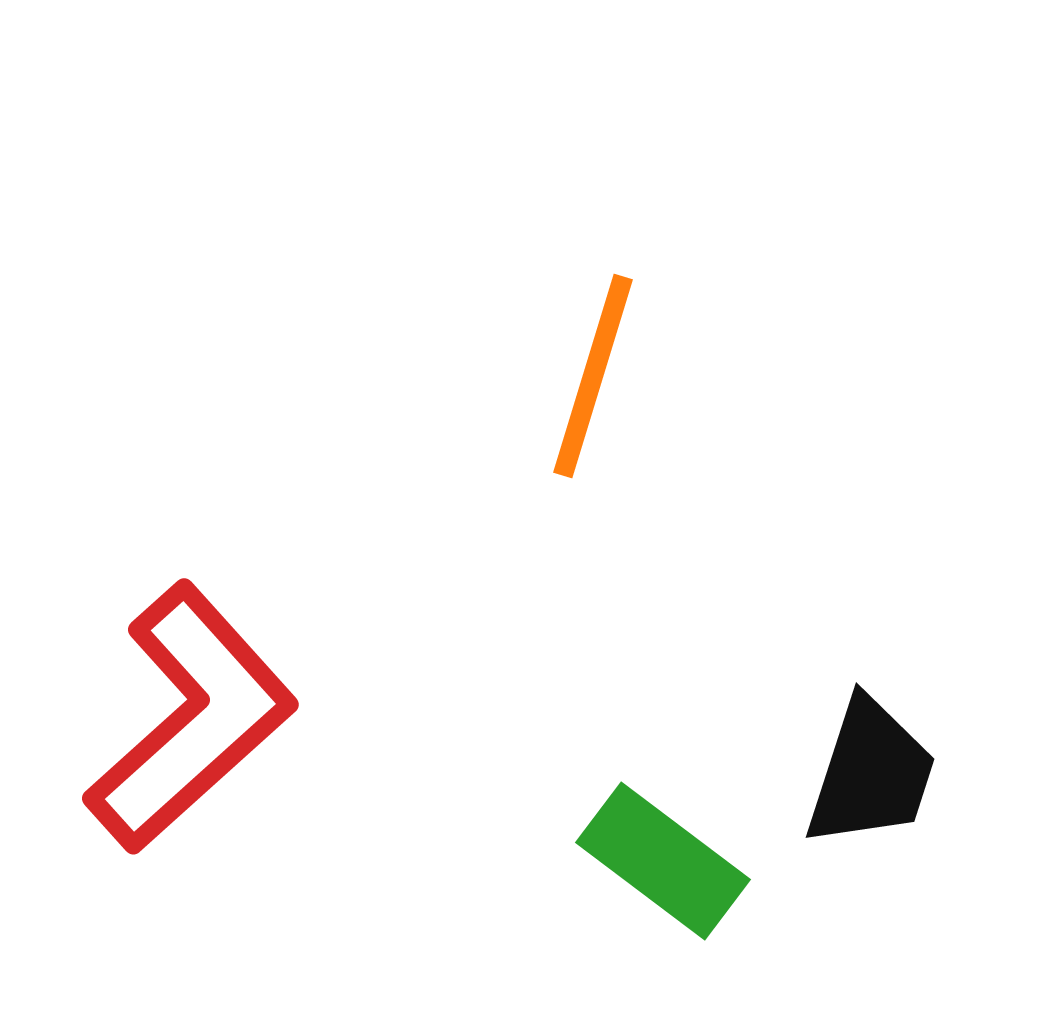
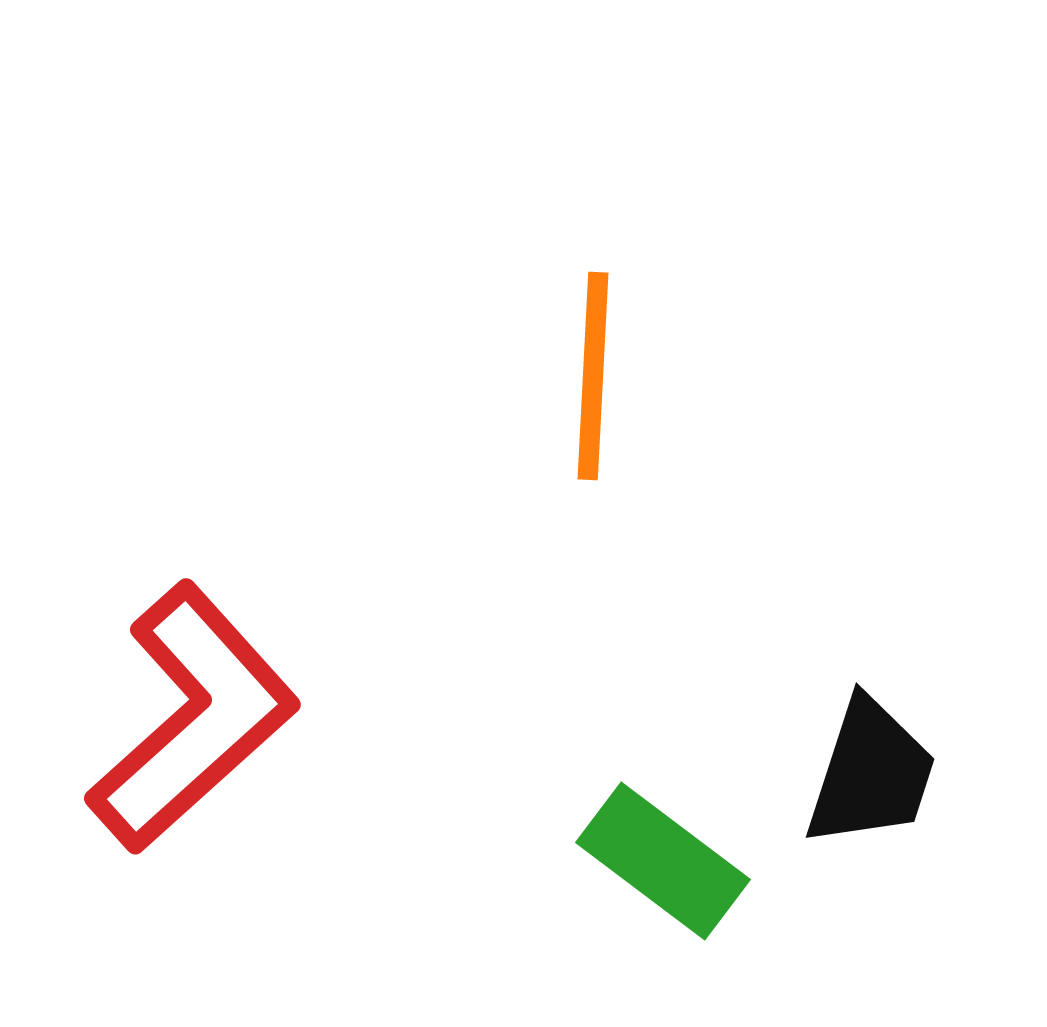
orange line: rotated 14 degrees counterclockwise
red L-shape: moved 2 px right
